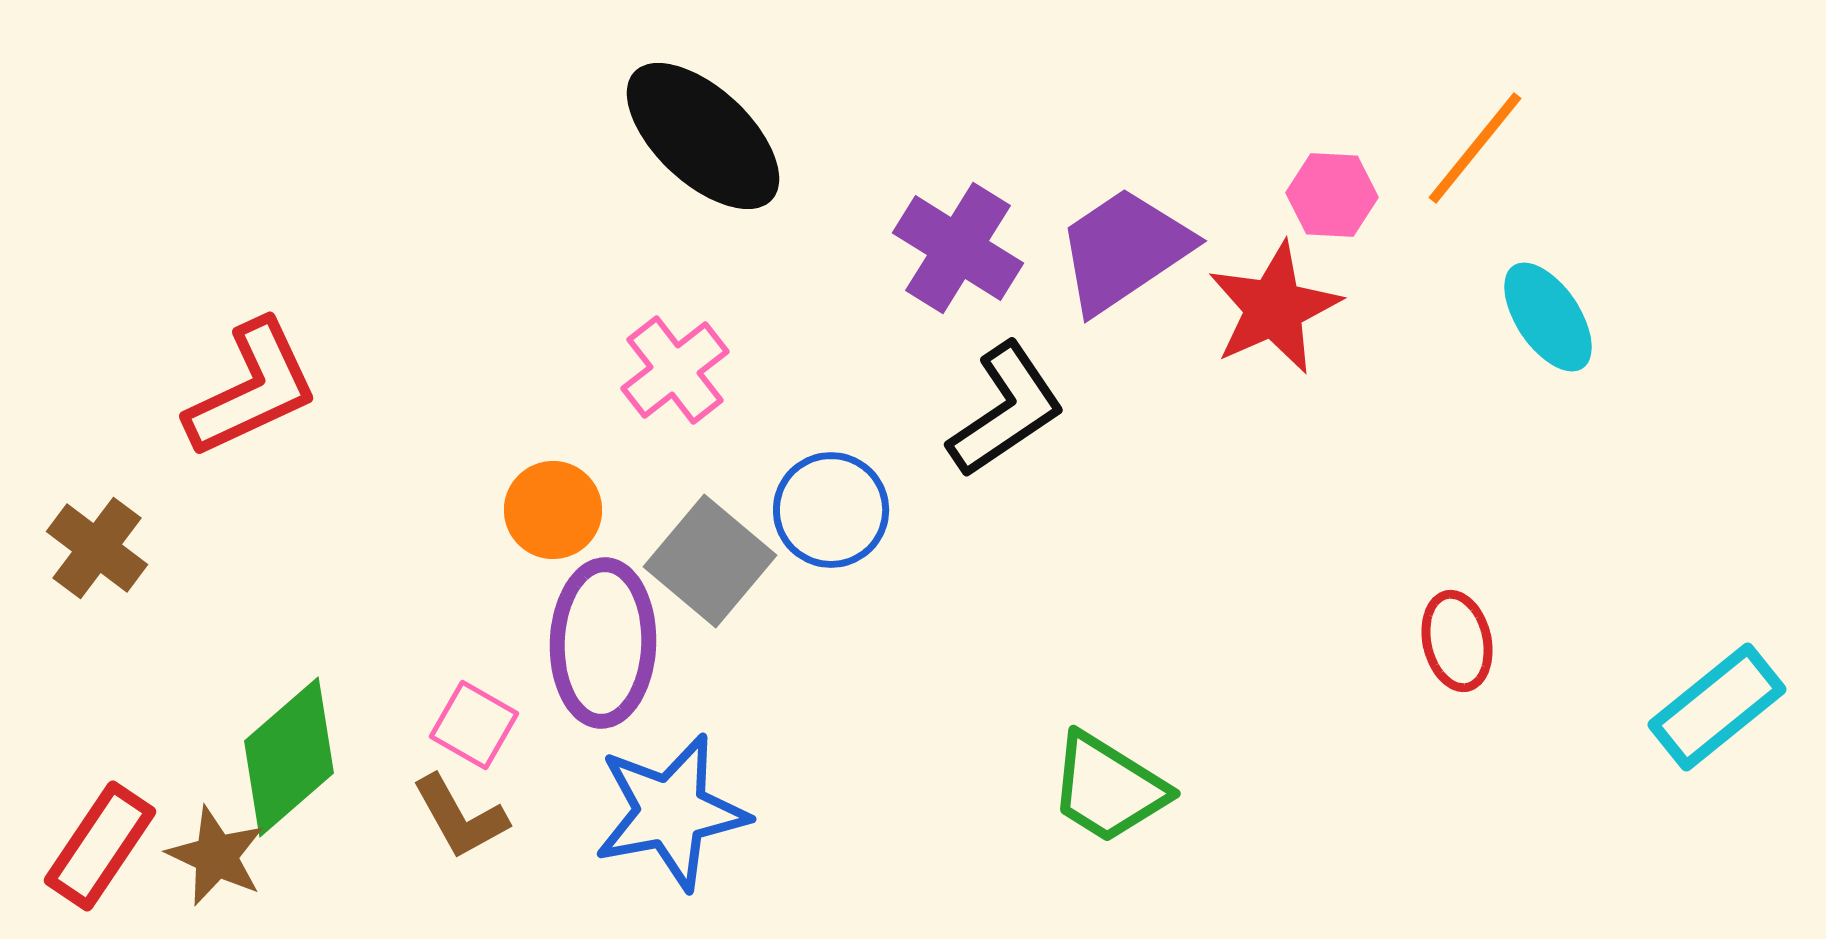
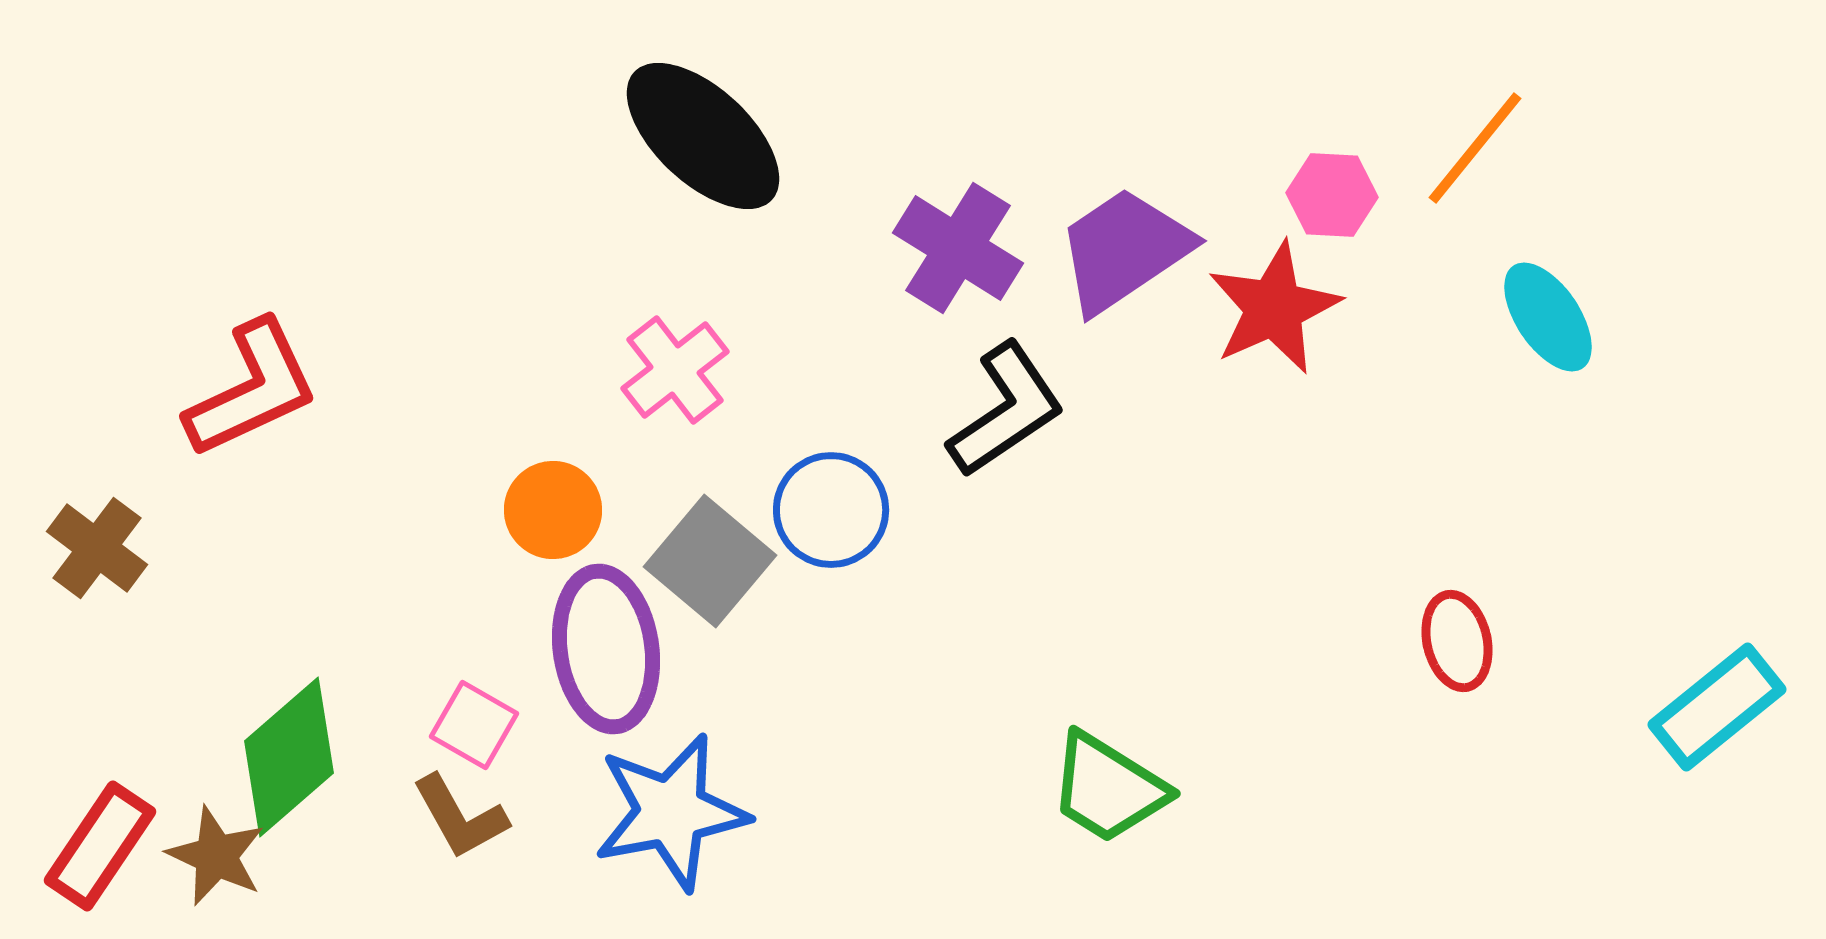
purple ellipse: moved 3 px right, 6 px down; rotated 10 degrees counterclockwise
